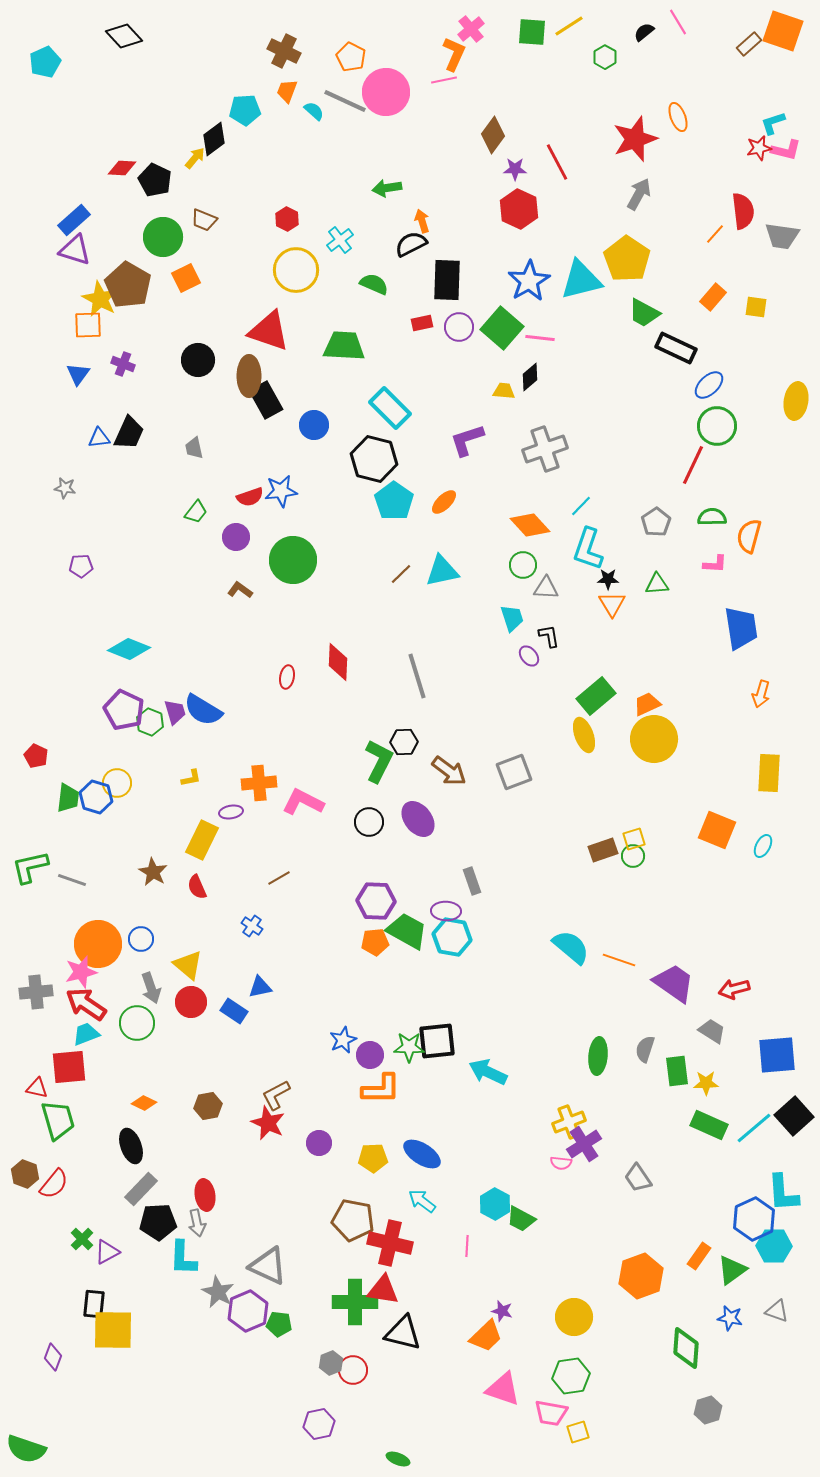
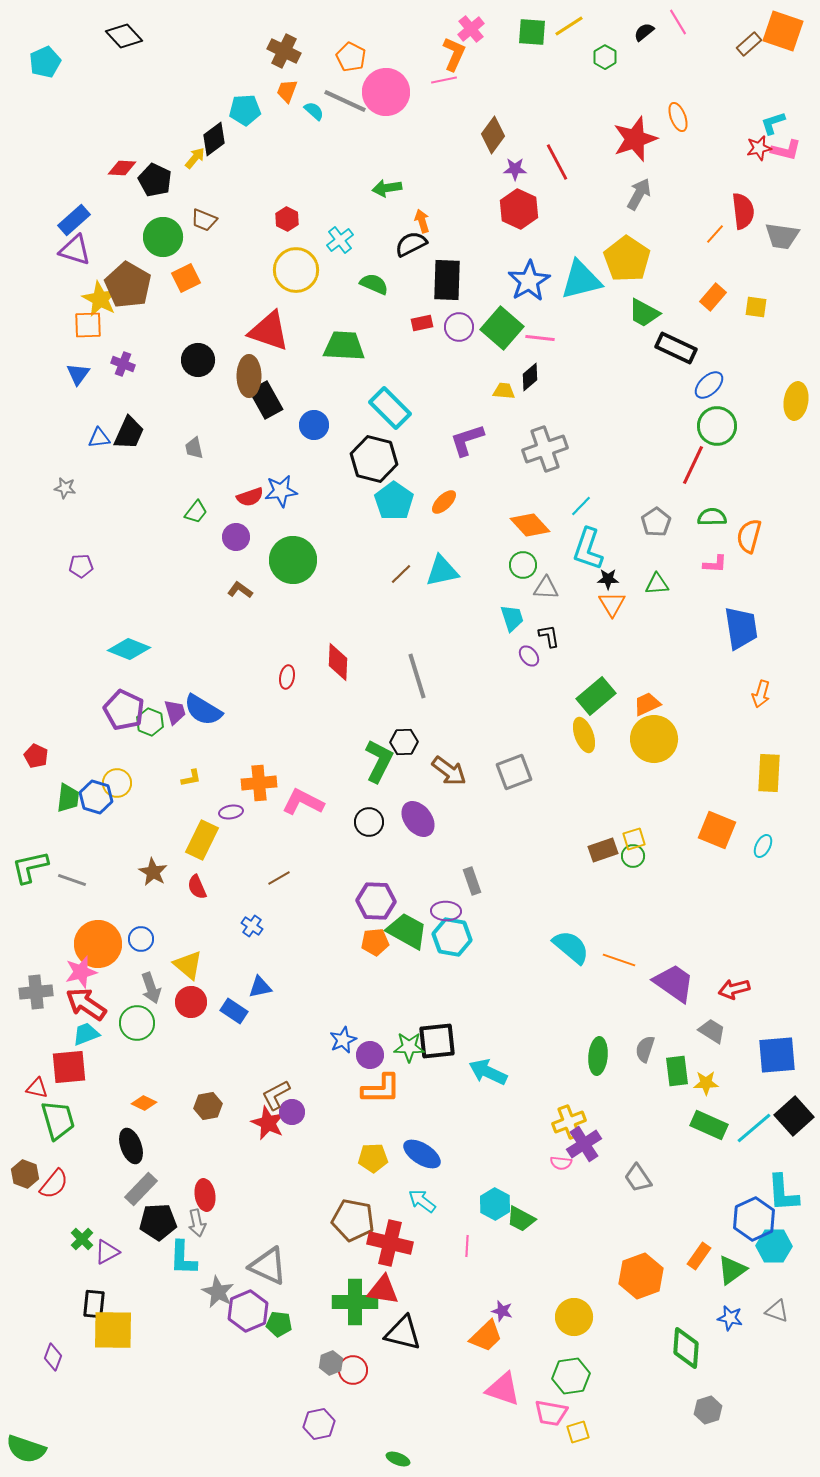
purple circle at (319, 1143): moved 27 px left, 31 px up
